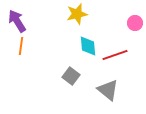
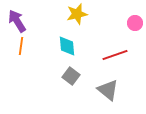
cyan diamond: moved 21 px left
